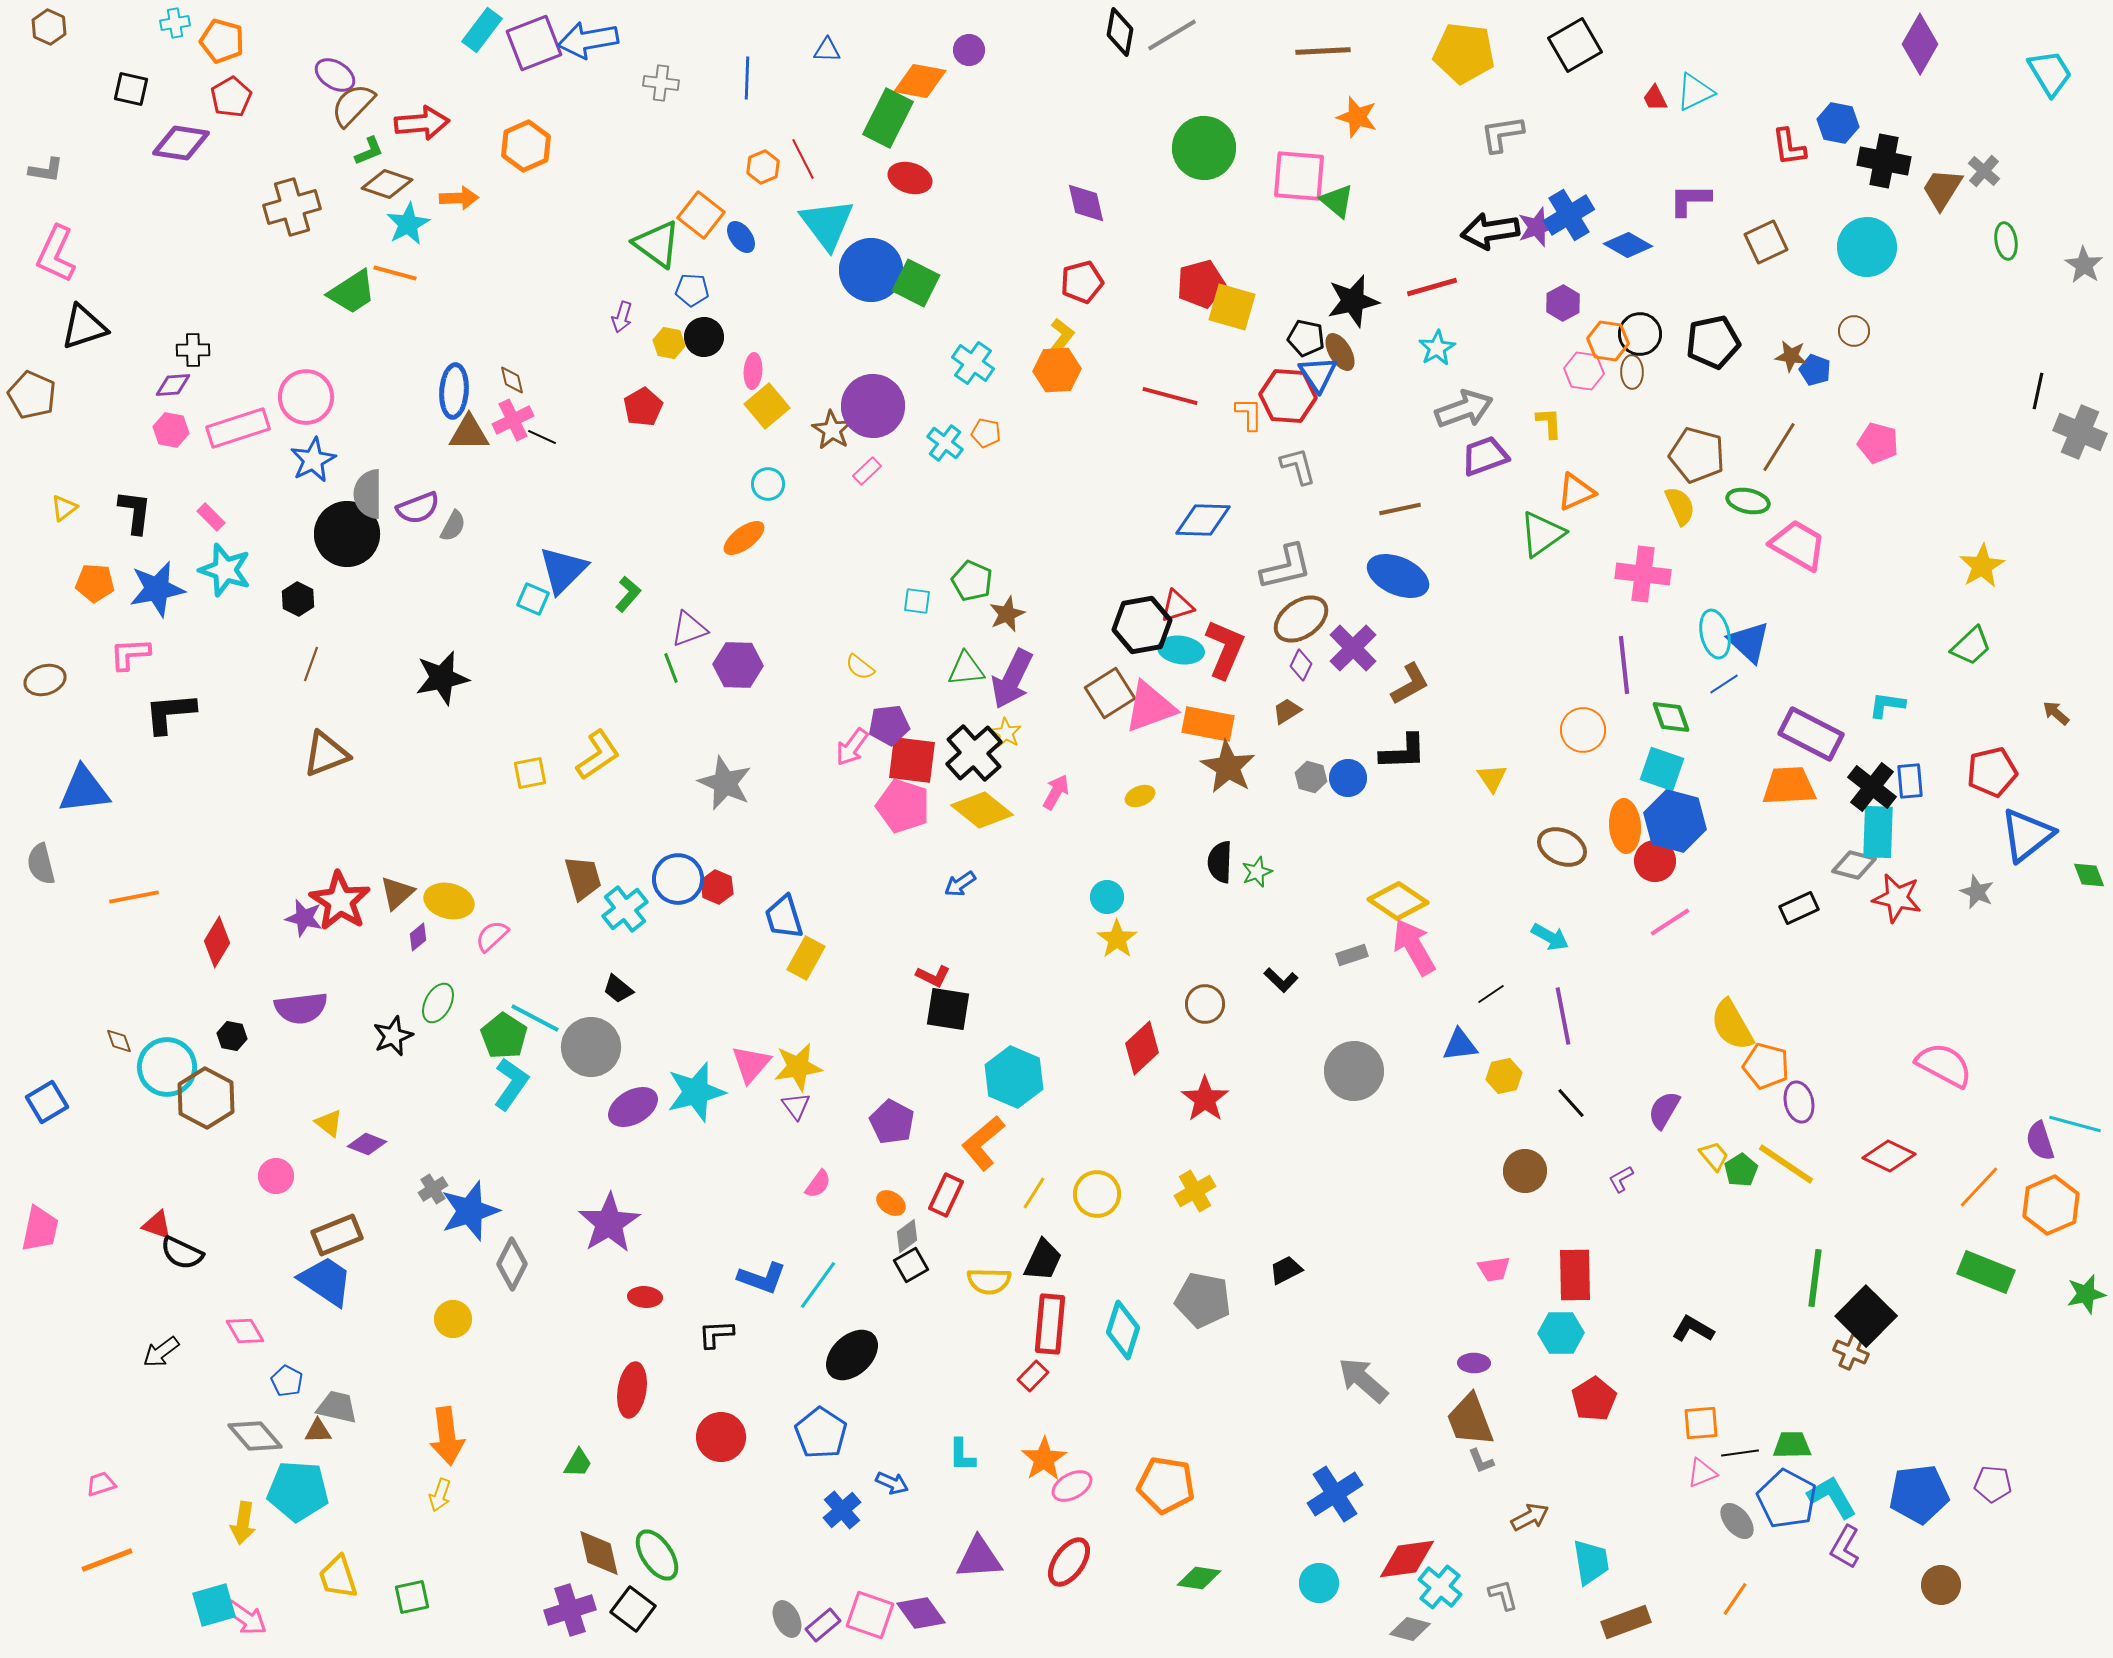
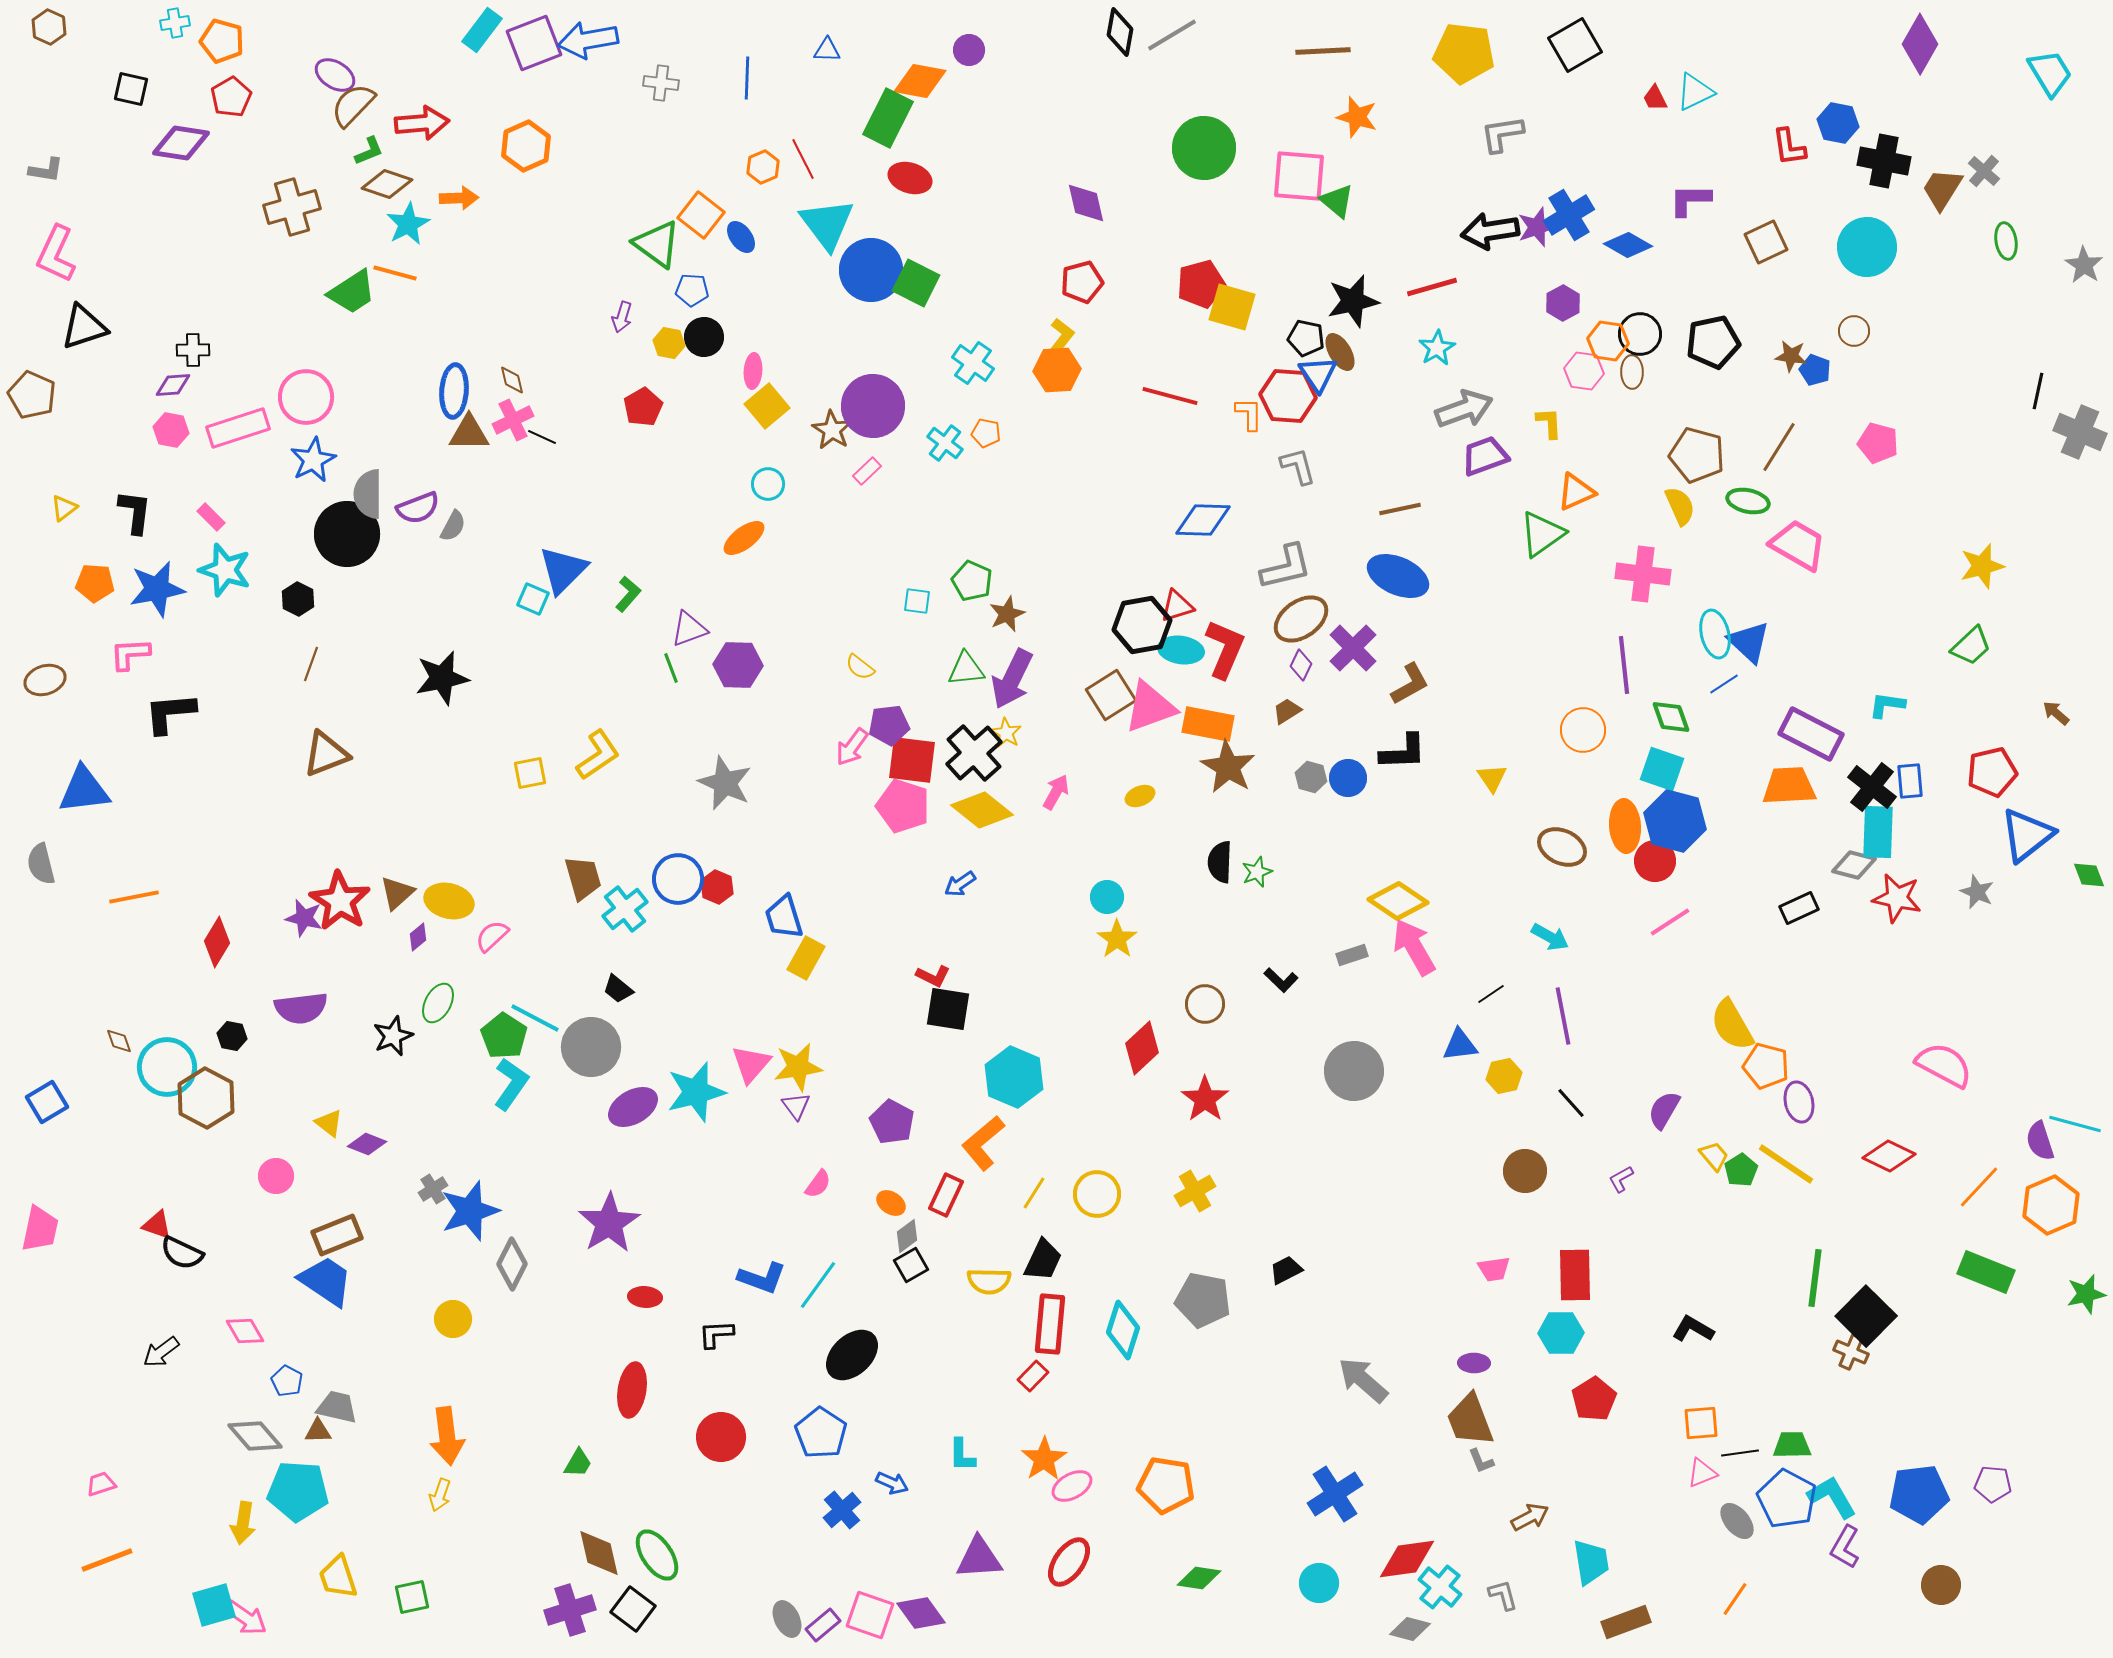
yellow star at (1982, 566): rotated 15 degrees clockwise
brown square at (1110, 693): moved 1 px right, 2 px down
